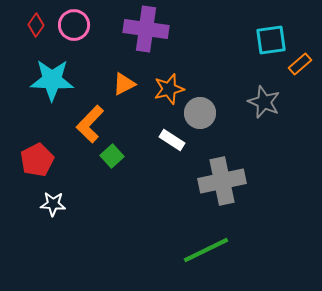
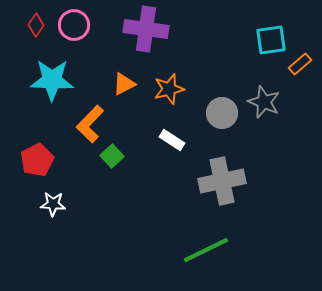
gray circle: moved 22 px right
